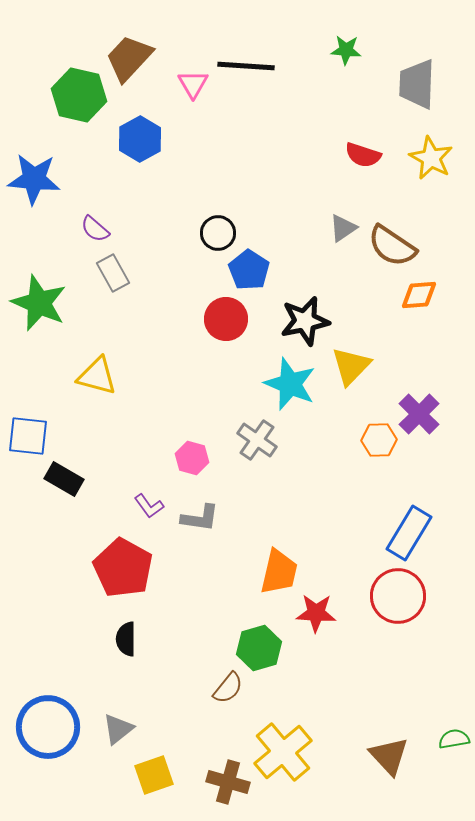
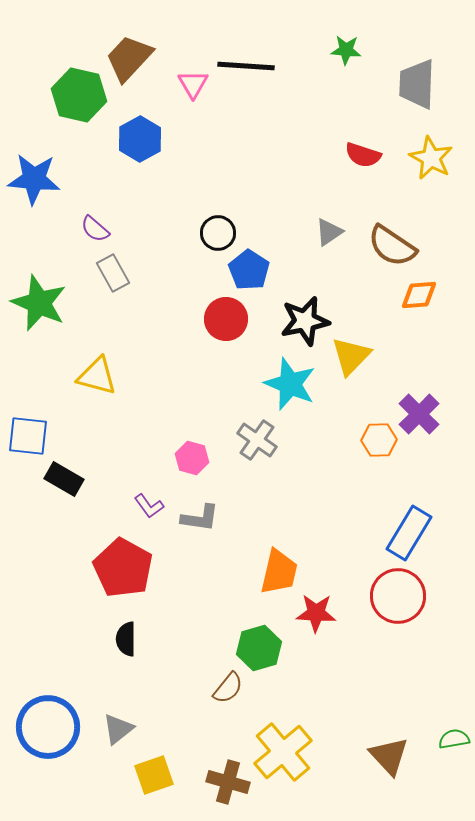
gray triangle at (343, 228): moved 14 px left, 4 px down
yellow triangle at (351, 366): moved 10 px up
